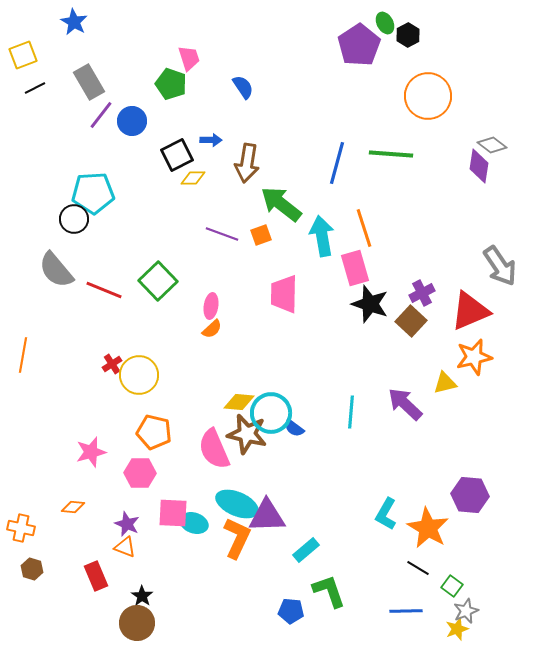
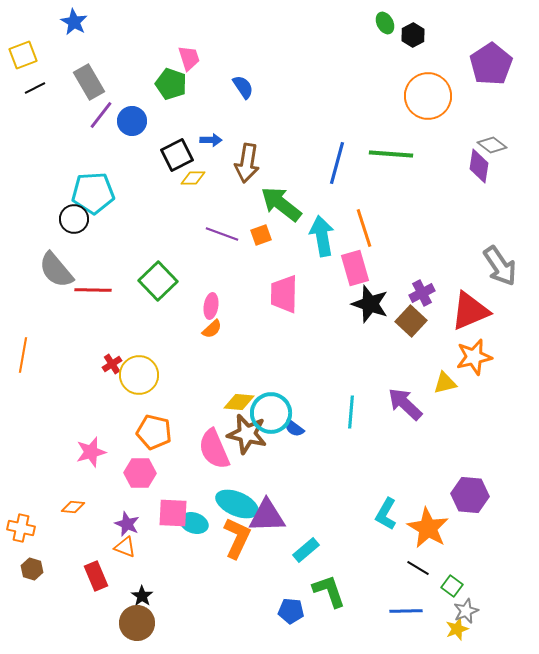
black hexagon at (408, 35): moved 5 px right
purple pentagon at (359, 45): moved 132 px right, 19 px down
red line at (104, 290): moved 11 px left; rotated 21 degrees counterclockwise
